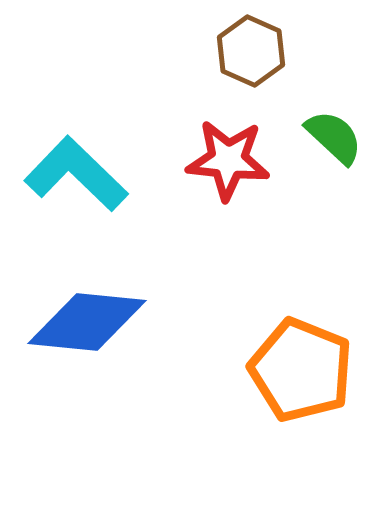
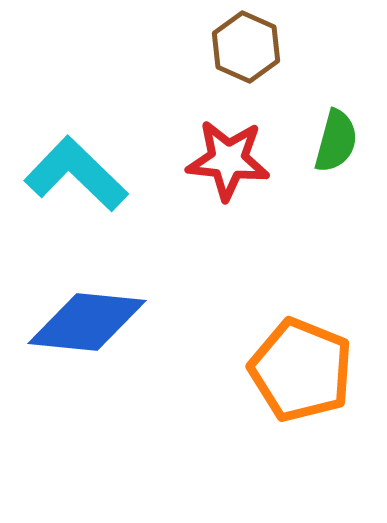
brown hexagon: moved 5 px left, 4 px up
green semicircle: moved 2 px right, 4 px down; rotated 62 degrees clockwise
